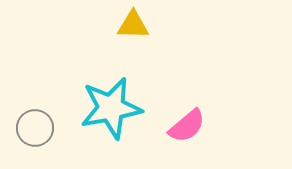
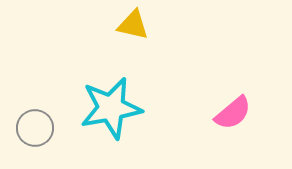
yellow triangle: rotated 12 degrees clockwise
pink semicircle: moved 46 px right, 13 px up
